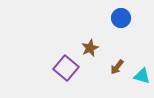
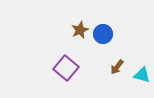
blue circle: moved 18 px left, 16 px down
brown star: moved 10 px left, 18 px up
cyan triangle: moved 1 px up
